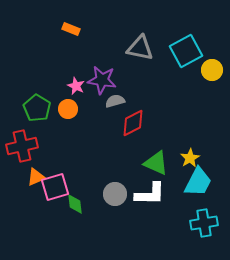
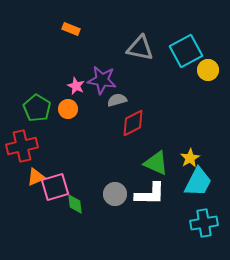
yellow circle: moved 4 px left
gray semicircle: moved 2 px right, 1 px up
